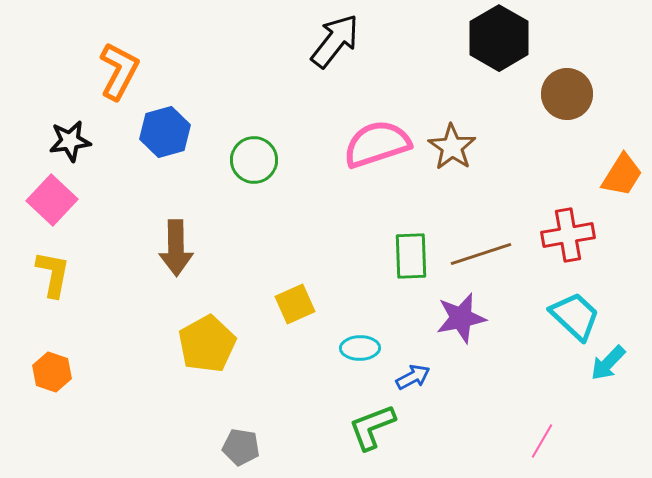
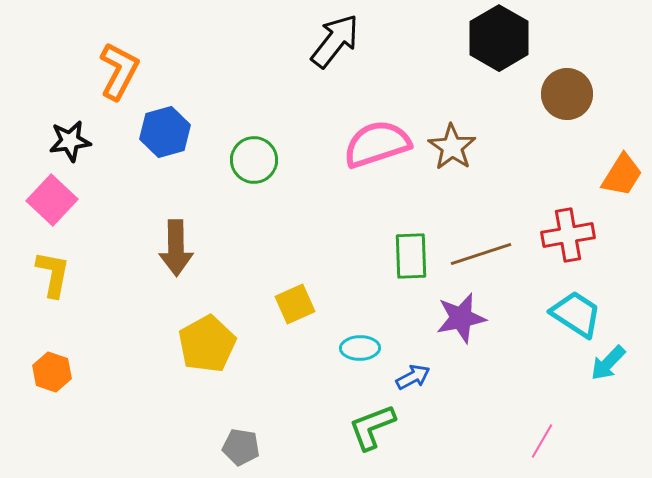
cyan trapezoid: moved 1 px right, 2 px up; rotated 10 degrees counterclockwise
